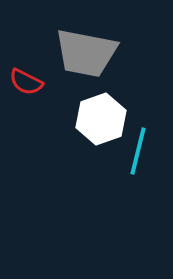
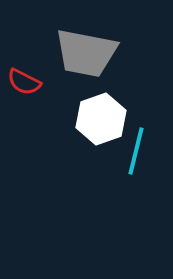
red semicircle: moved 2 px left
cyan line: moved 2 px left
